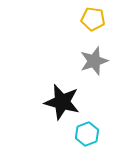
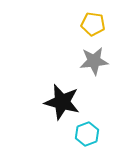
yellow pentagon: moved 5 px down
gray star: rotated 12 degrees clockwise
